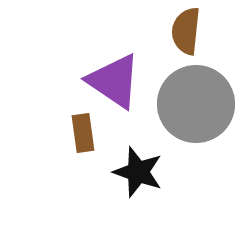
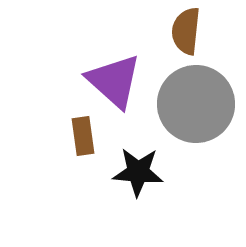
purple triangle: rotated 8 degrees clockwise
brown rectangle: moved 3 px down
black star: rotated 15 degrees counterclockwise
